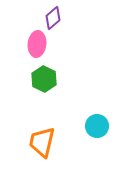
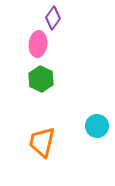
purple diamond: rotated 15 degrees counterclockwise
pink ellipse: moved 1 px right
green hexagon: moved 3 px left
